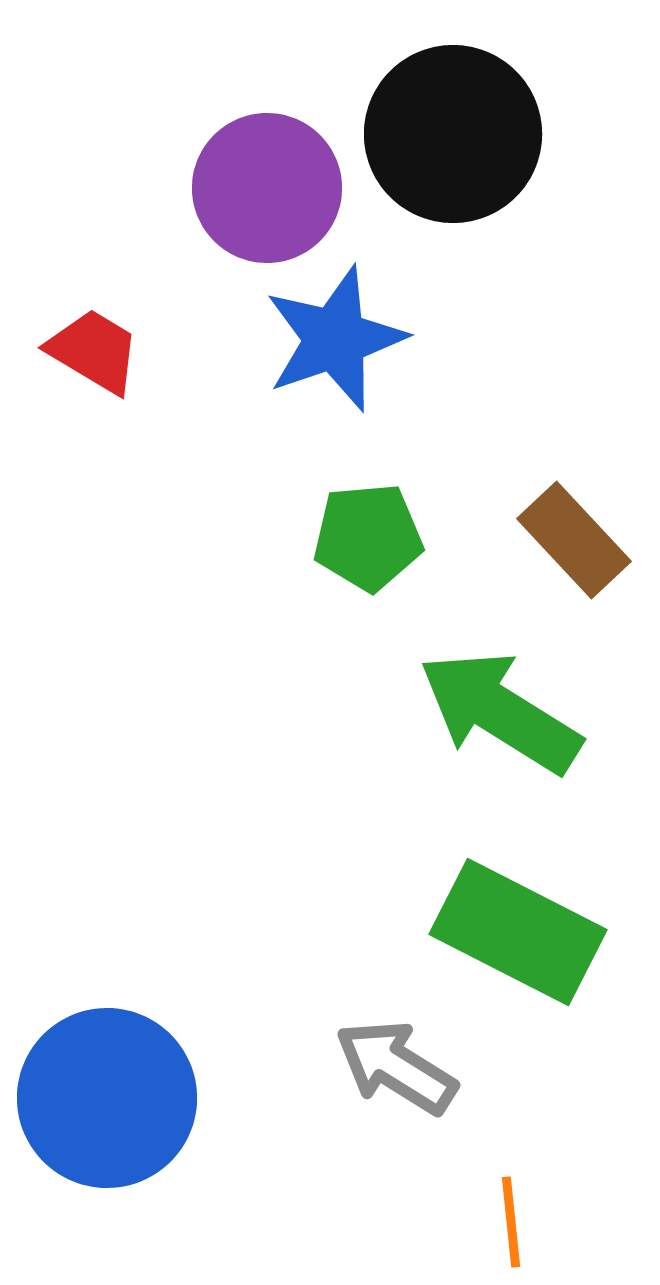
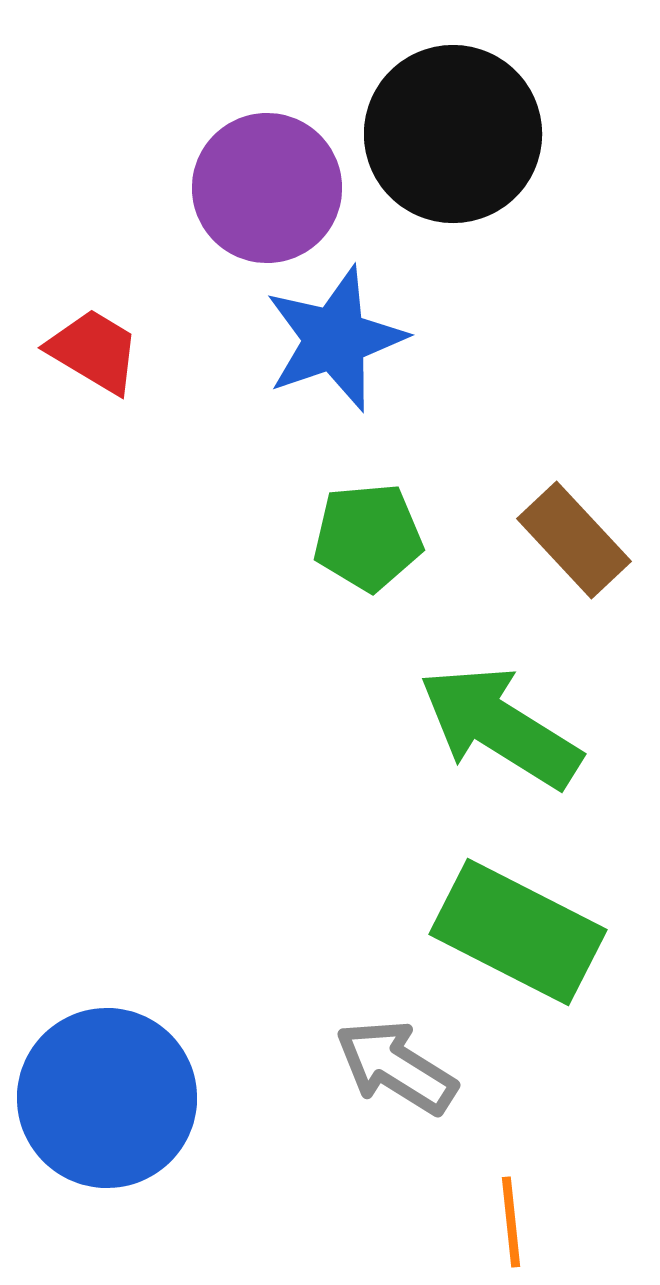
green arrow: moved 15 px down
